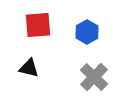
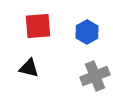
red square: moved 1 px down
gray cross: moved 1 px right, 1 px up; rotated 24 degrees clockwise
